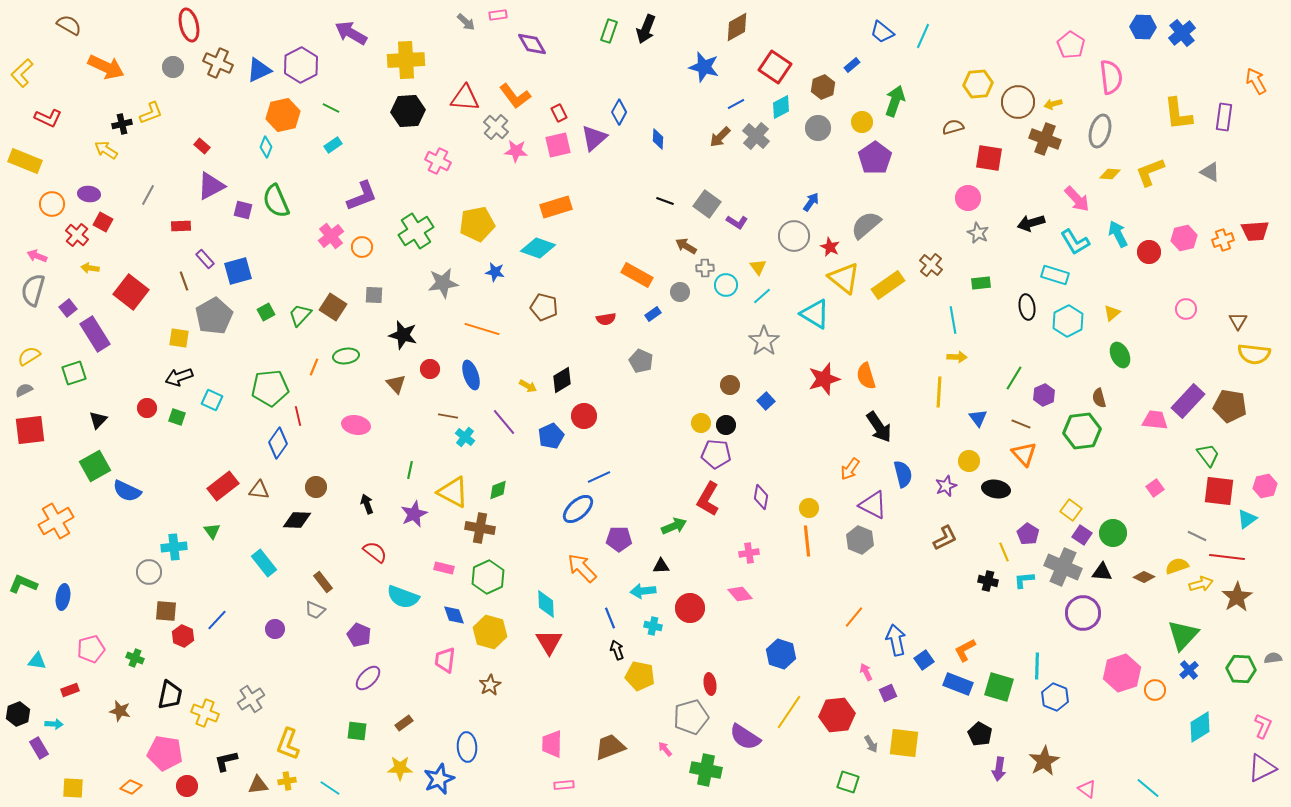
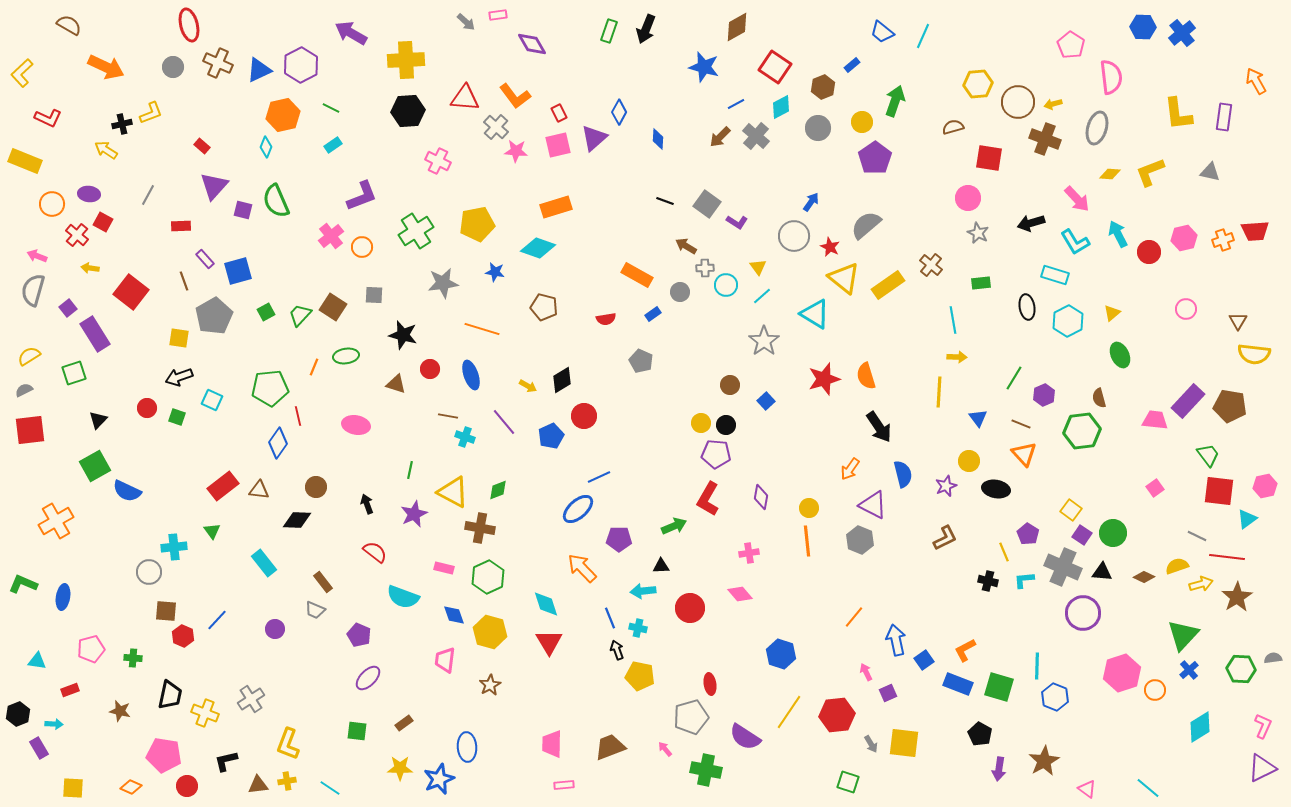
gray ellipse at (1100, 131): moved 3 px left, 3 px up
gray triangle at (1210, 172): rotated 15 degrees counterclockwise
purple triangle at (211, 186): moved 3 px right; rotated 20 degrees counterclockwise
brown triangle at (396, 384): rotated 30 degrees counterclockwise
cyan cross at (465, 437): rotated 18 degrees counterclockwise
cyan diamond at (546, 604): rotated 16 degrees counterclockwise
cyan cross at (653, 626): moved 15 px left, 2 px down
green cross at (135, 658): moved 2 px left; rotated 18 degrees counterclockwise
pink pentagon at (165, 753): moved 1 px left, 2 px down
